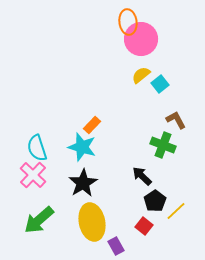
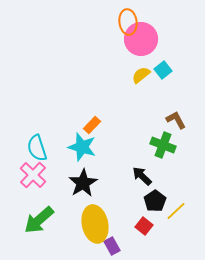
cyan square: moved 3 px right, 14 px up
yellow ellipse: moved 3 px right, 2 px down
purple rectangle: moved 4 px left
